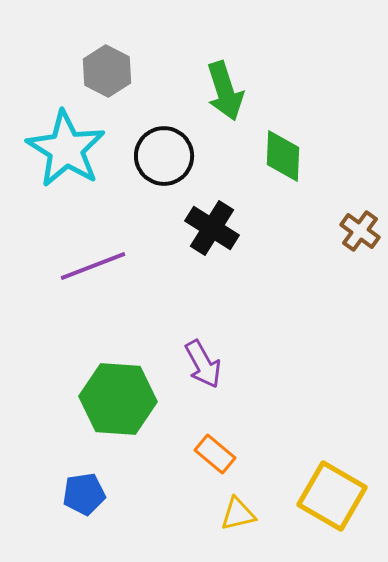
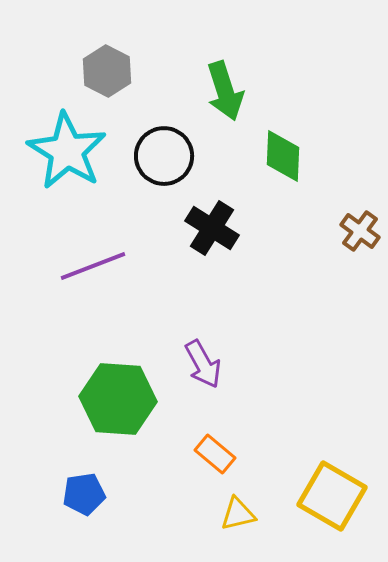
cyan star: moved 1 px right, 2 px down
